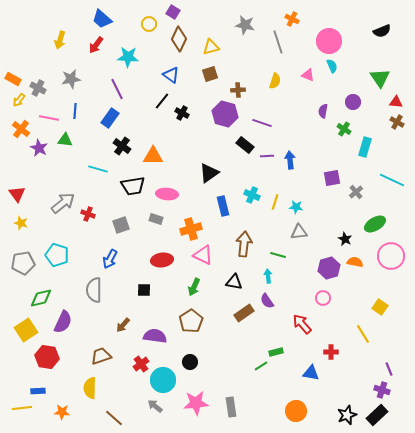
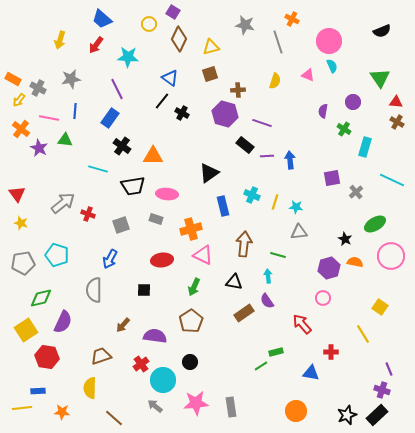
blue triangle at (171, 75): moved 1 px left, 3 px down
